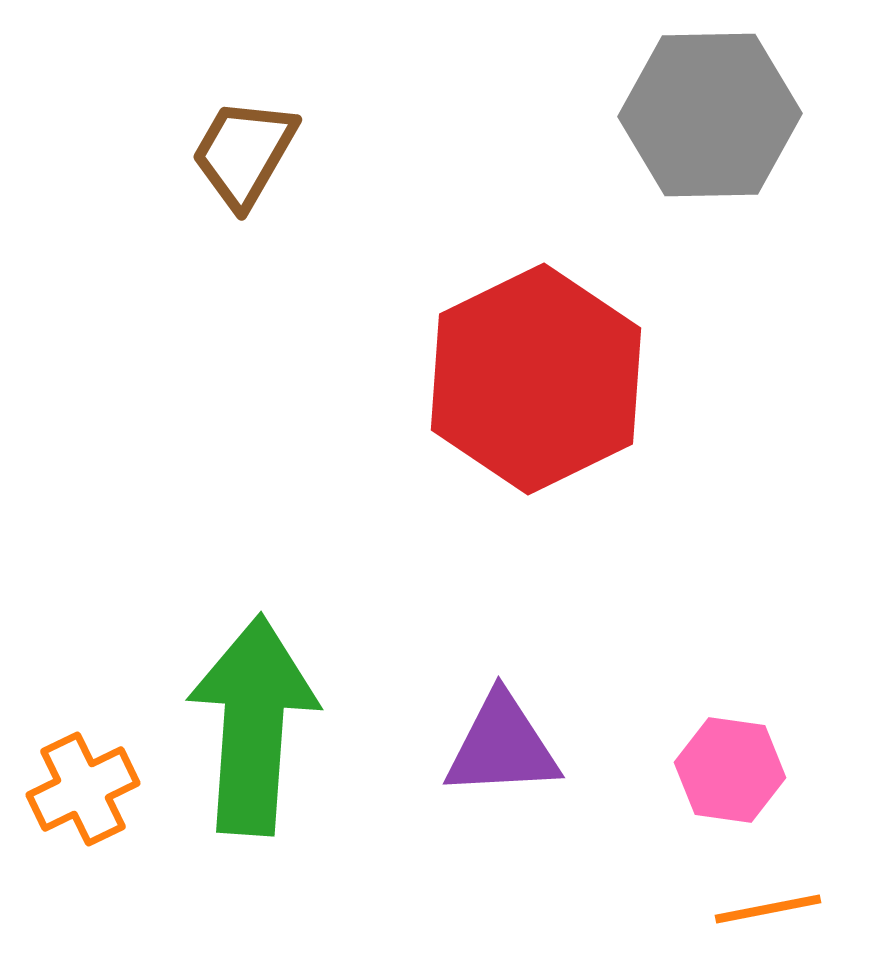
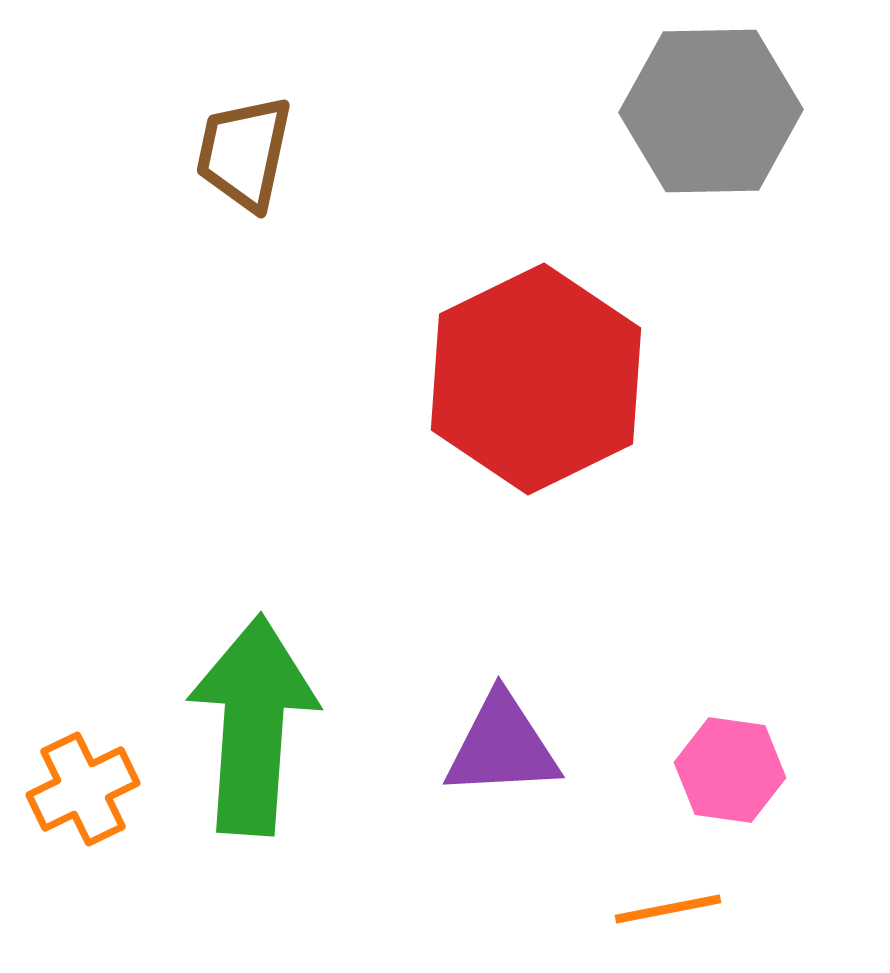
gray hexagon: moved 1 px right, 4 px up
brown trapezoid: rotated 18 degrees counterclockwise
orange line: moved 100 px left
